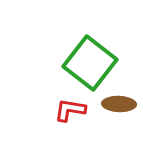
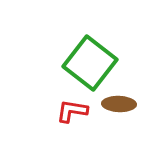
red L-shape: moved 2 px right, 1 px down
